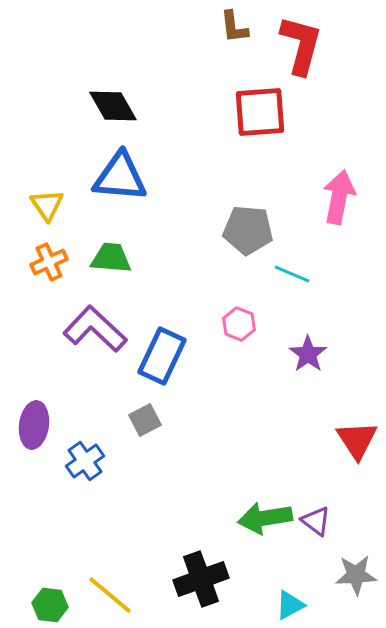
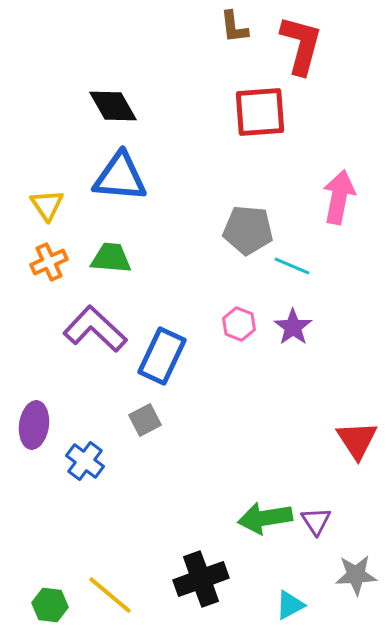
cyan line: moved 8 px up
purple star: moved 15 px left, 27 px up
blue cross: rotated 18 degrees counterclockwise
purple triangle: rotated 20 degrees clockwise
